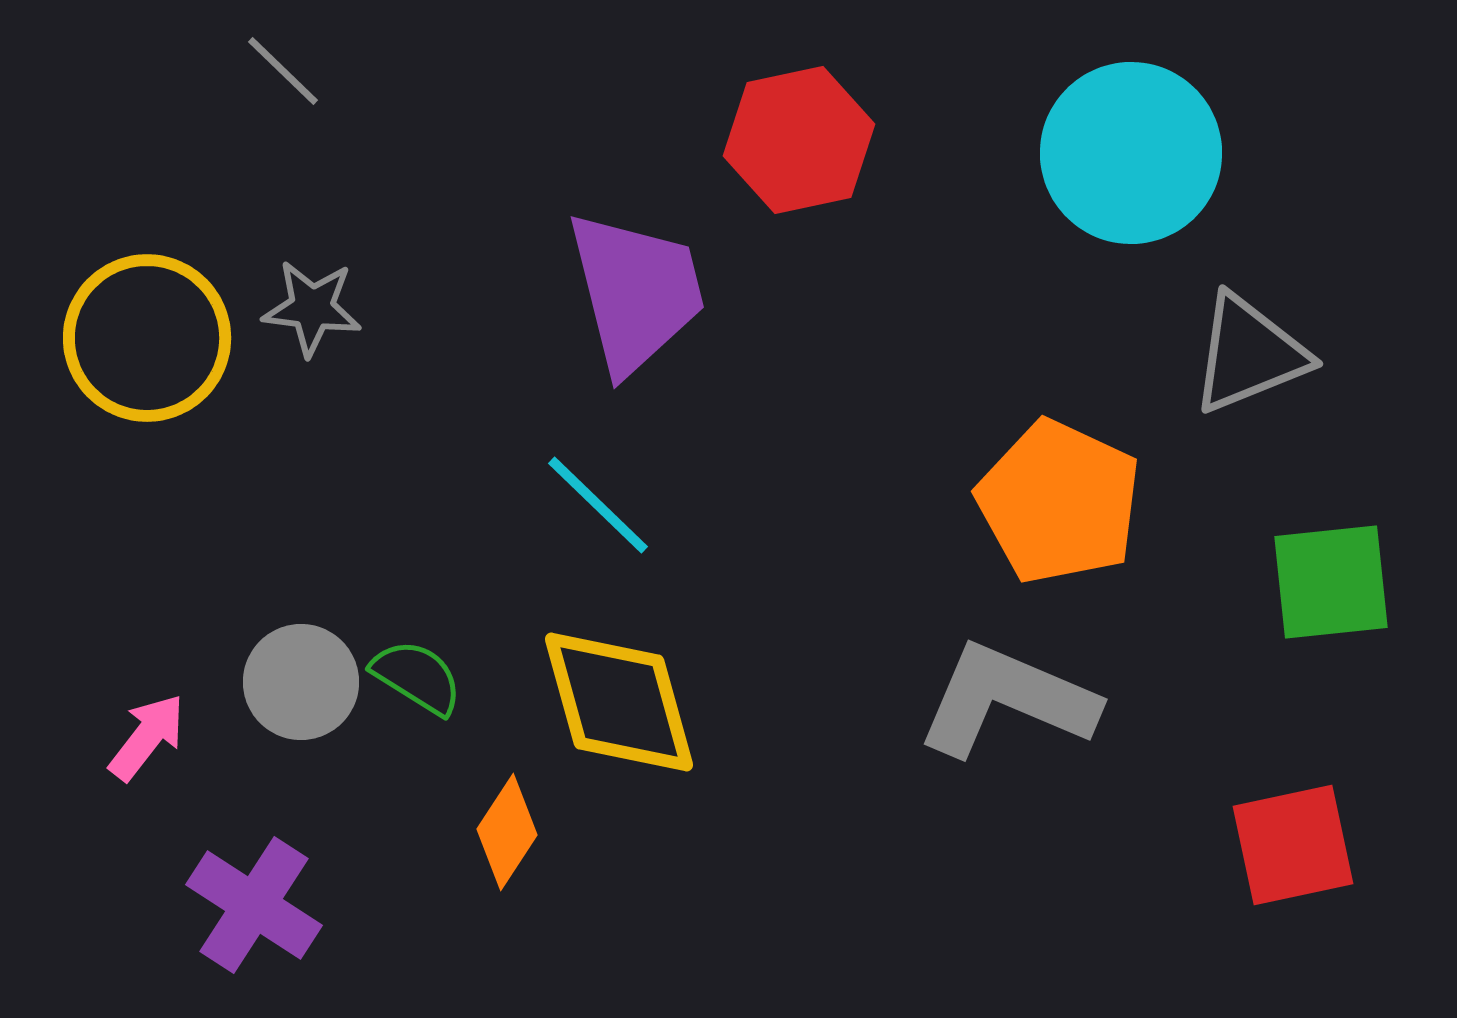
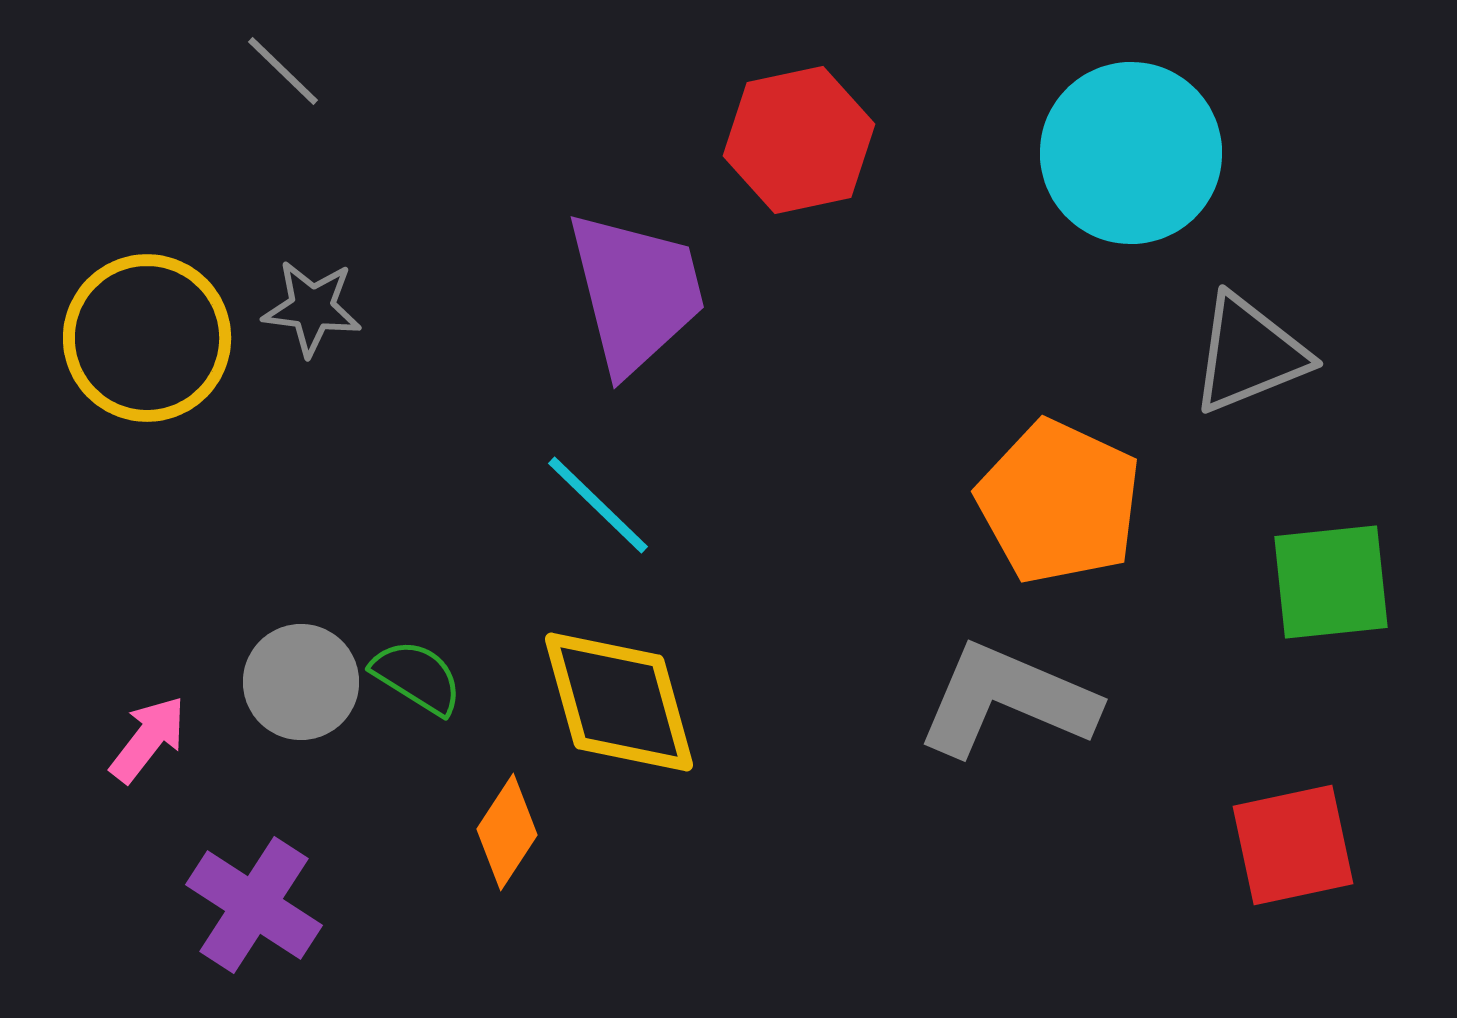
pink arrow: moved 1 px right, 2 px down
